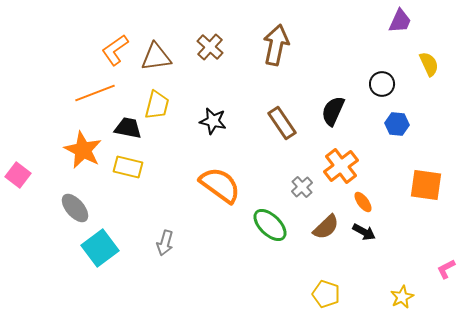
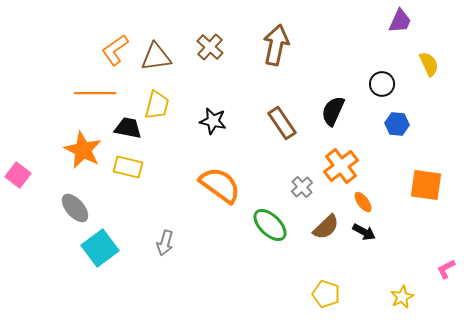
orange line: rotated 21 degrees clockwise
